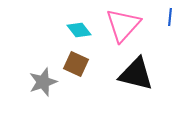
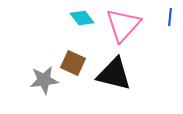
cyan diamond: moved 3 px right, 12 px up
brown square: moved 3 px left, 1 px up
black triangle: moved 22 px left
gray star: moved 1 px right, 2 px up; rotated 12 degrees clockwise
